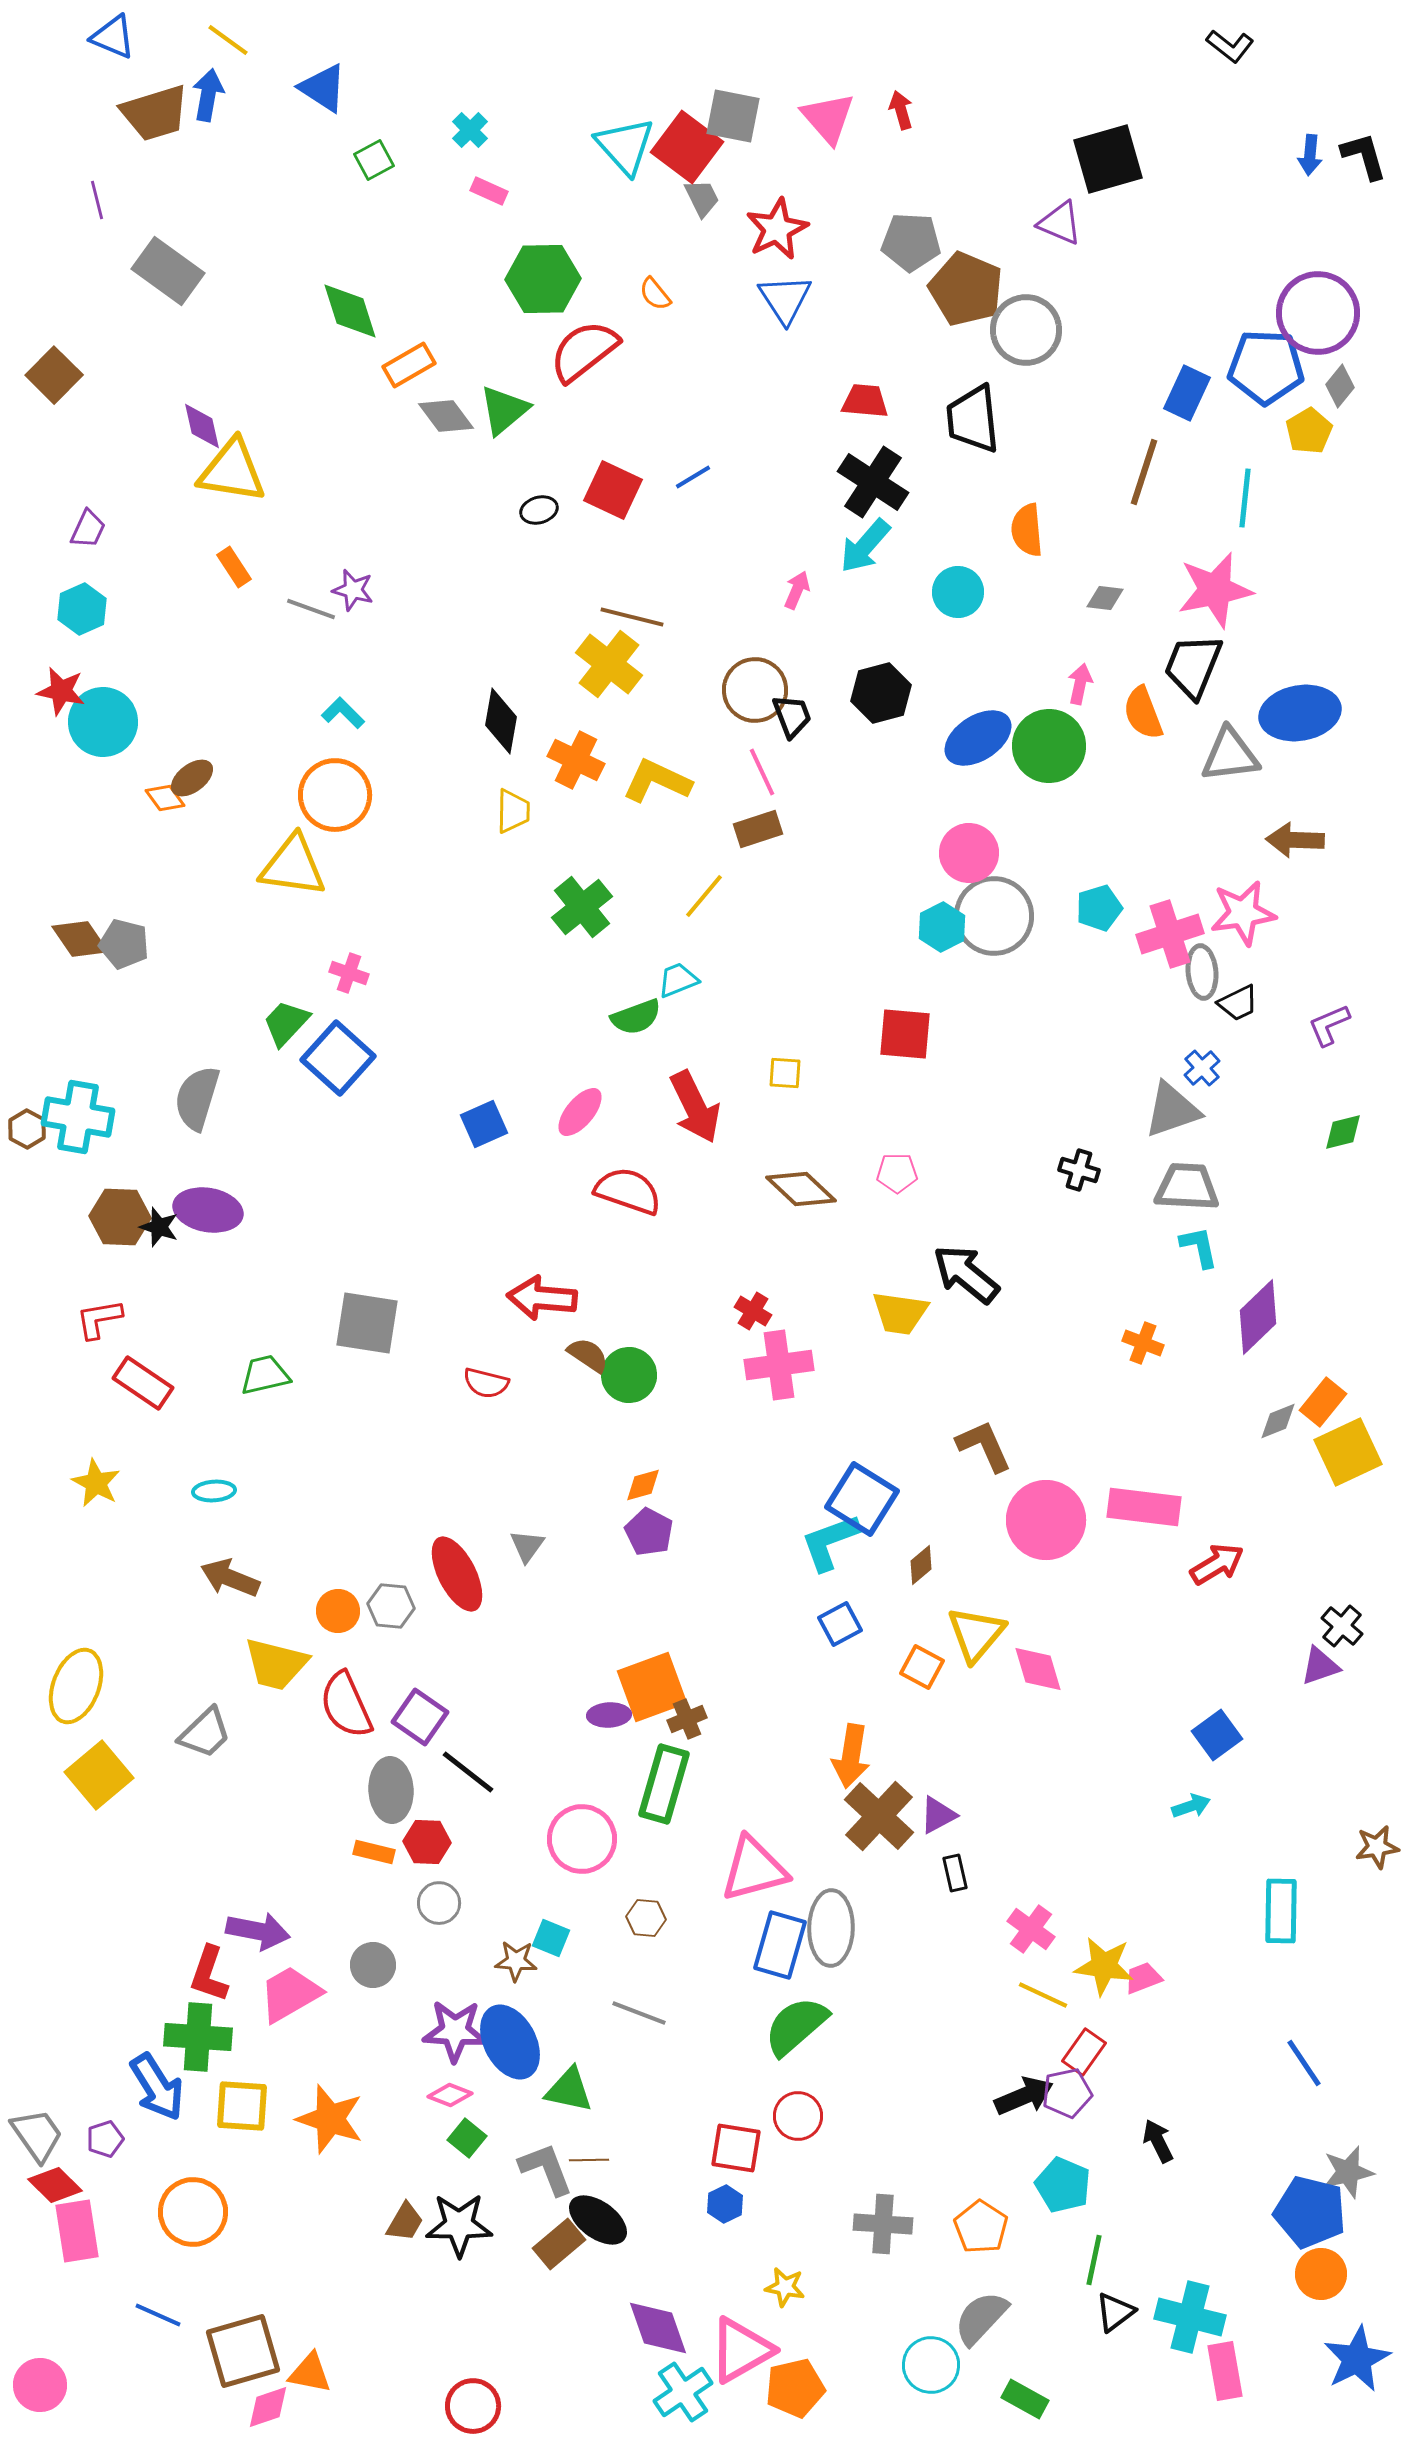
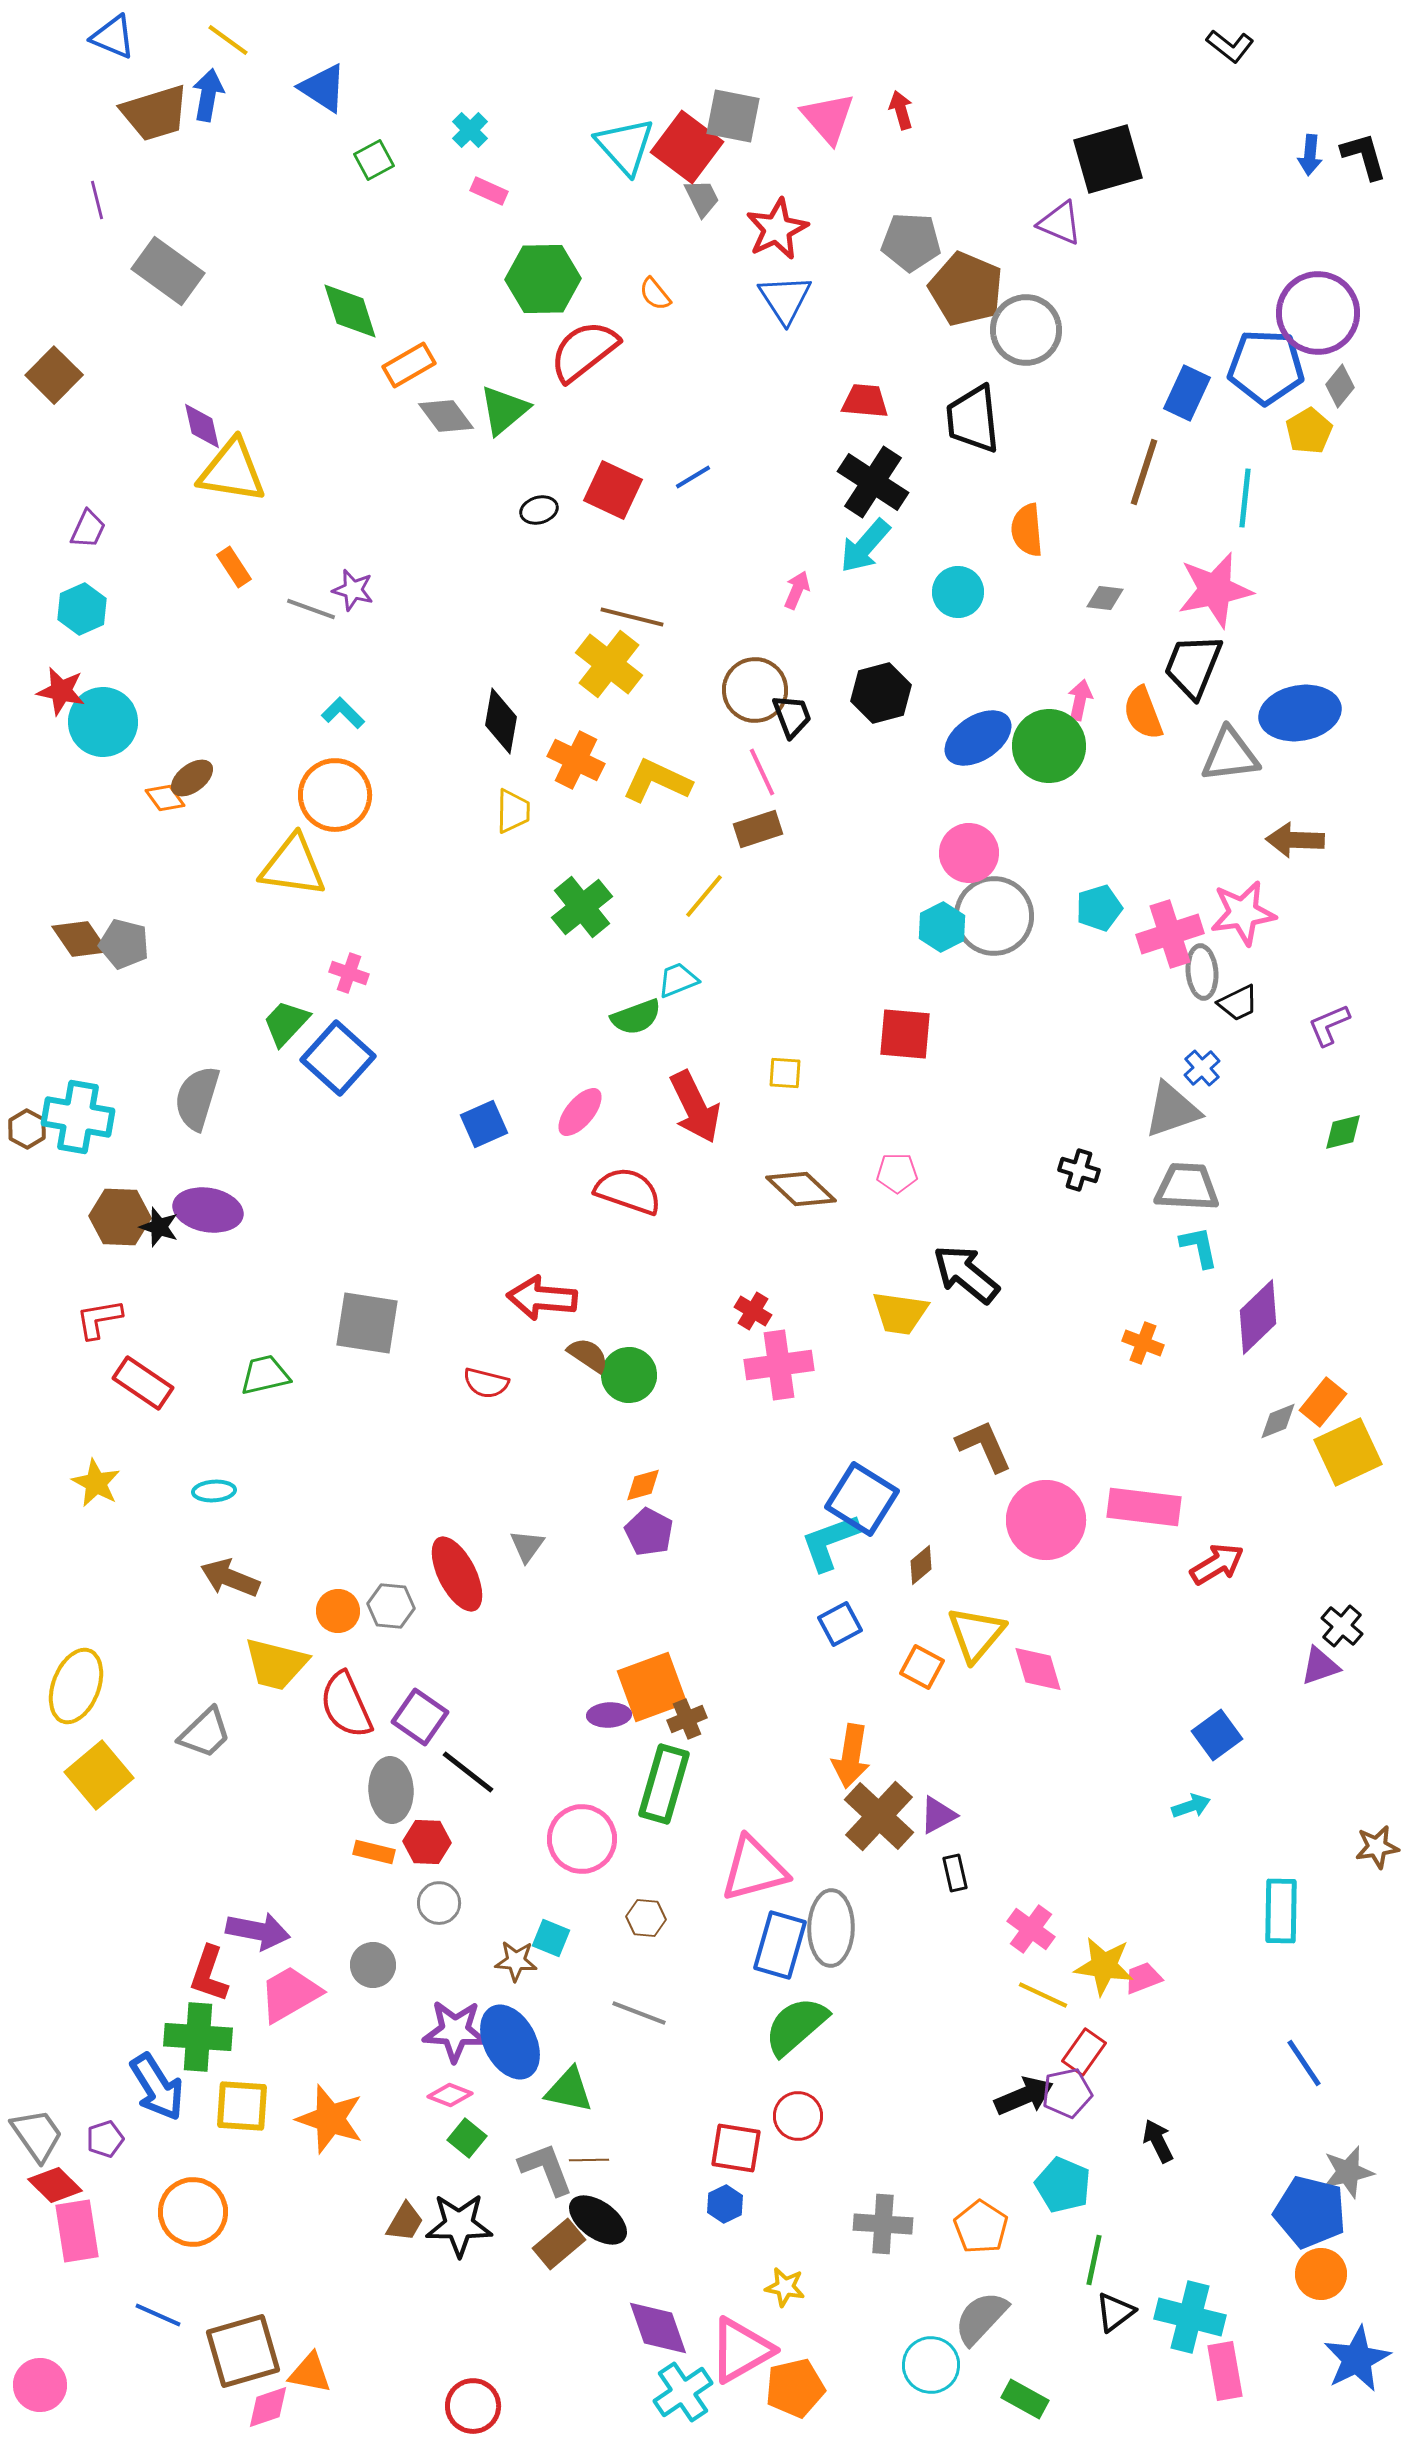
pink arrow at (1080, 684): moved 16 px down
